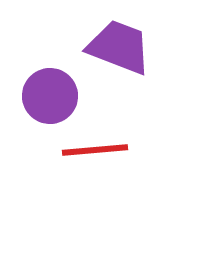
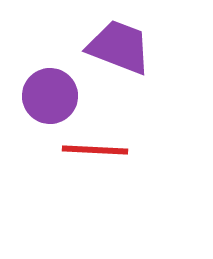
red line: rotated 8 degrees clockwise
